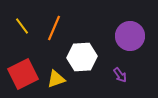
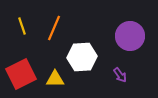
yellow line: rotated 18 degrees clockwise
red square: moved 2 px left
yellow triangle: moved 1 px left; rotated 18 degrees clockwise
